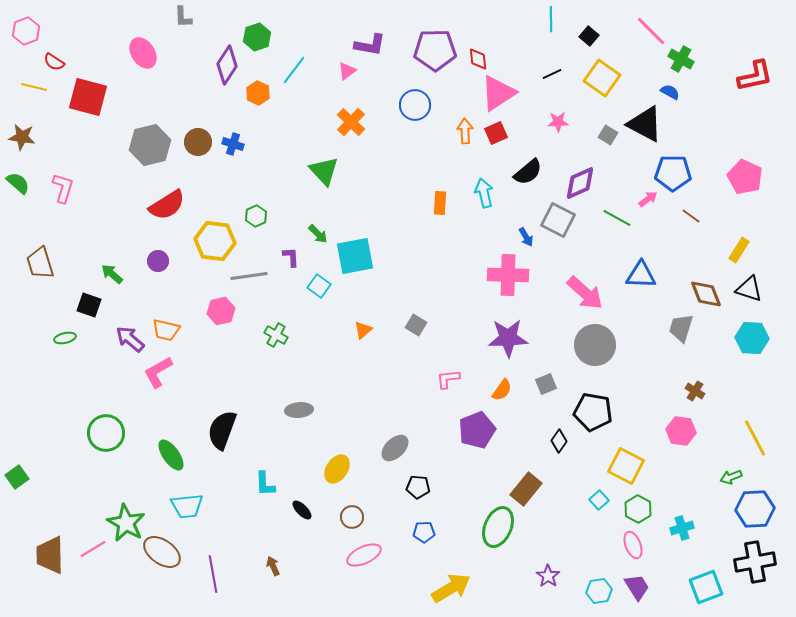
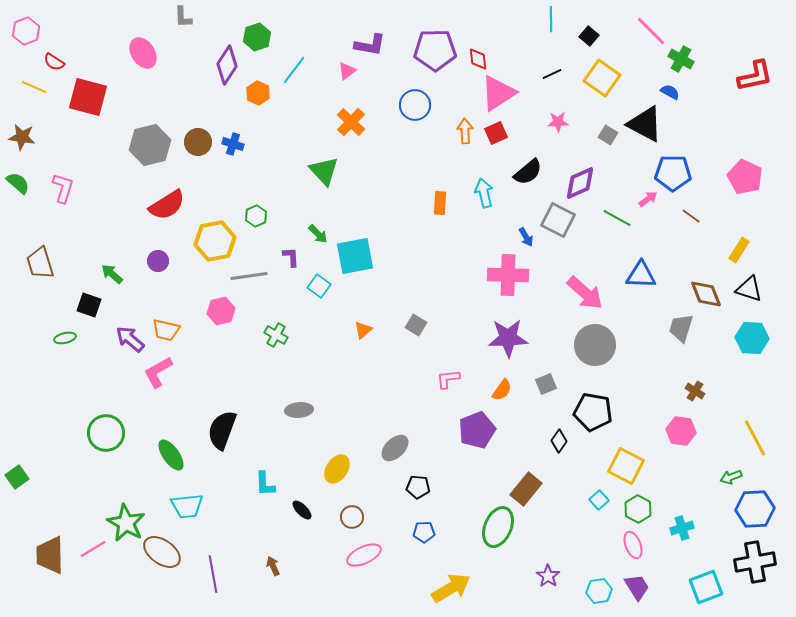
yellow line at (34, 87): rotated 10 degrees clockwise
yellow hexagon at (215, 241): rotated 18 degrees counterclockwise
